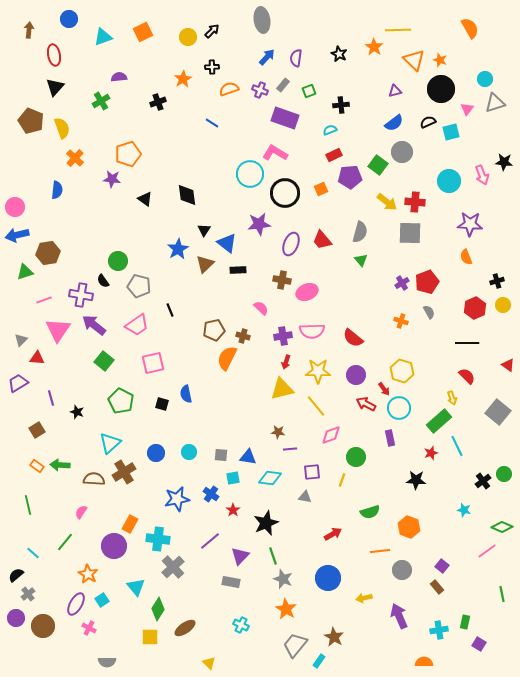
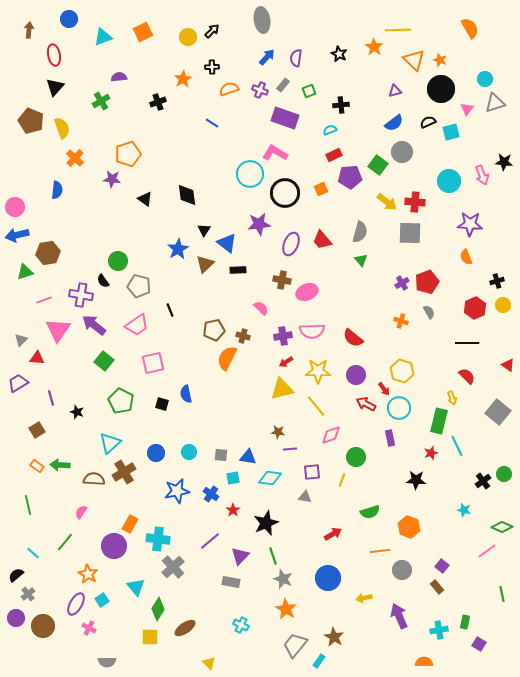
red arrow at (286, 362): rotated 40 degrees clockwise
green rectangle at (439, 421): rotated 35 degrees counterclockwise
blue star at (177, 499): moved 8 px up
